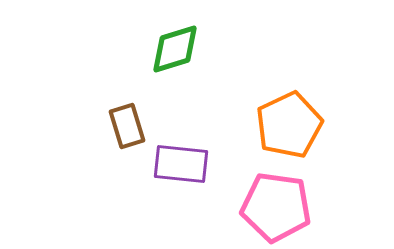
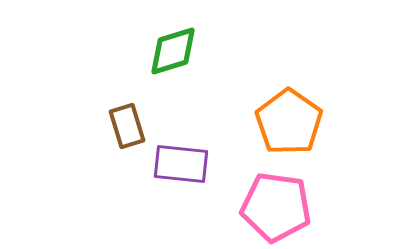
green diamond: moved 2 px left, 2 px down
orange pentagon: moved 3 px up; rotated 12 degrees counterclockwise
